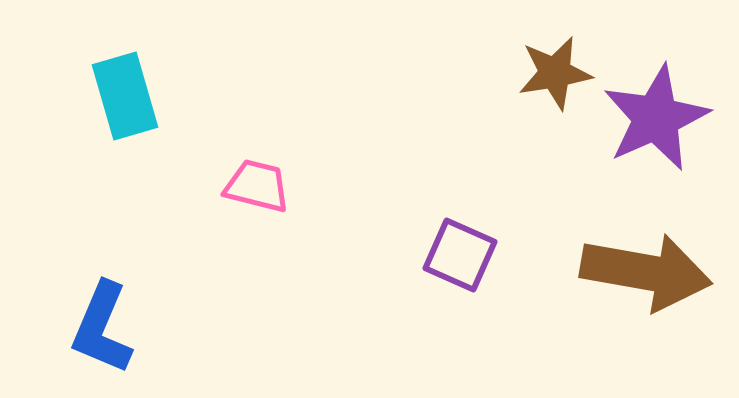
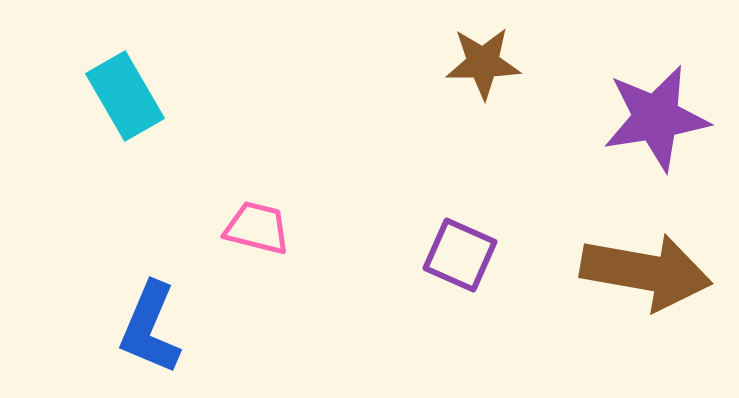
brown star: moved 72 px left, 10 px up; rotated 8 degrees clockwise
cyan rectangle: rotated 14 degrees counterclockwise
purple star: rotated 15 degrees clockwise
pink trapezoid: moved 42 px down
blue L-shape: moved 48 px right
